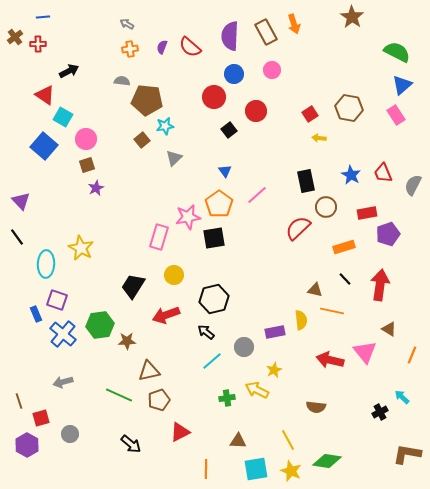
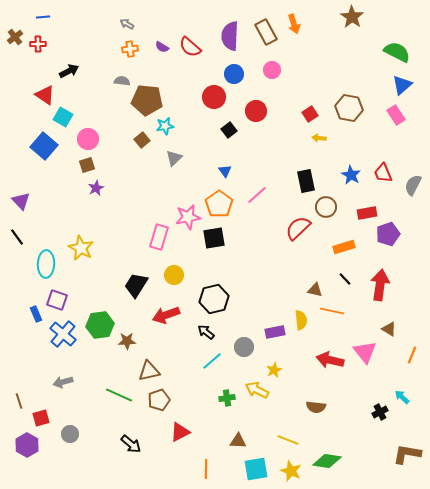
purple semicircle at (162, 47): rotated 80 degrees counterclockwise
pink circle at (86, 139): moved 2 px right
black trapezoid at (133, 286): moved 3 px right, 1 px up
yellow line at (288, 440): rotated 40 degrees counterclockwise
